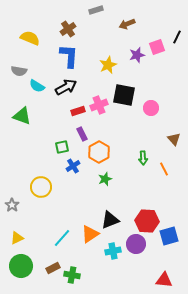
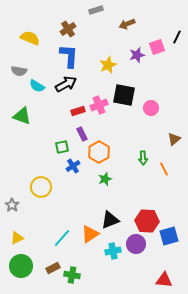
black arrow: moved 3 px up
brown triangle: rotated 32 degrees clockwise
